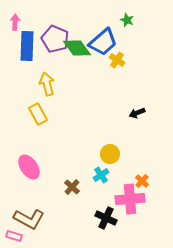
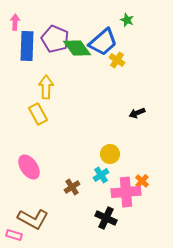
yellow arrow: moved 1 px left, 3 px down; rotated 15 degrees clockwise
brown cross: rotated 14 degrees clockwise
pink cross: moved 4 px left, 7 px up
brown L-shape: moved 4 px right
pink rectangle: moved 1 px up
